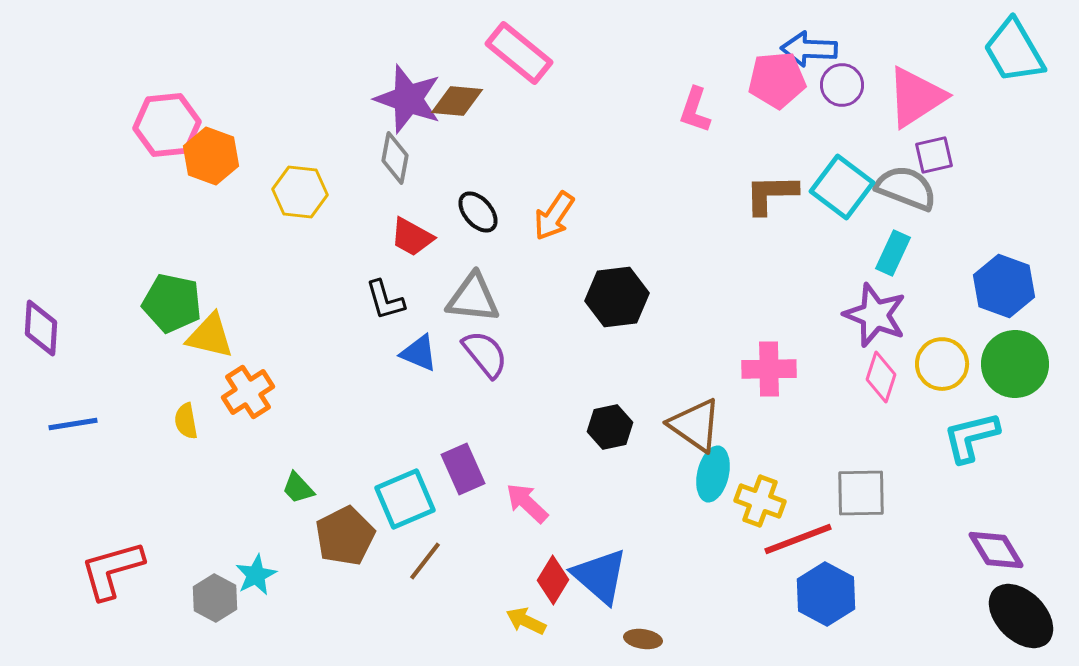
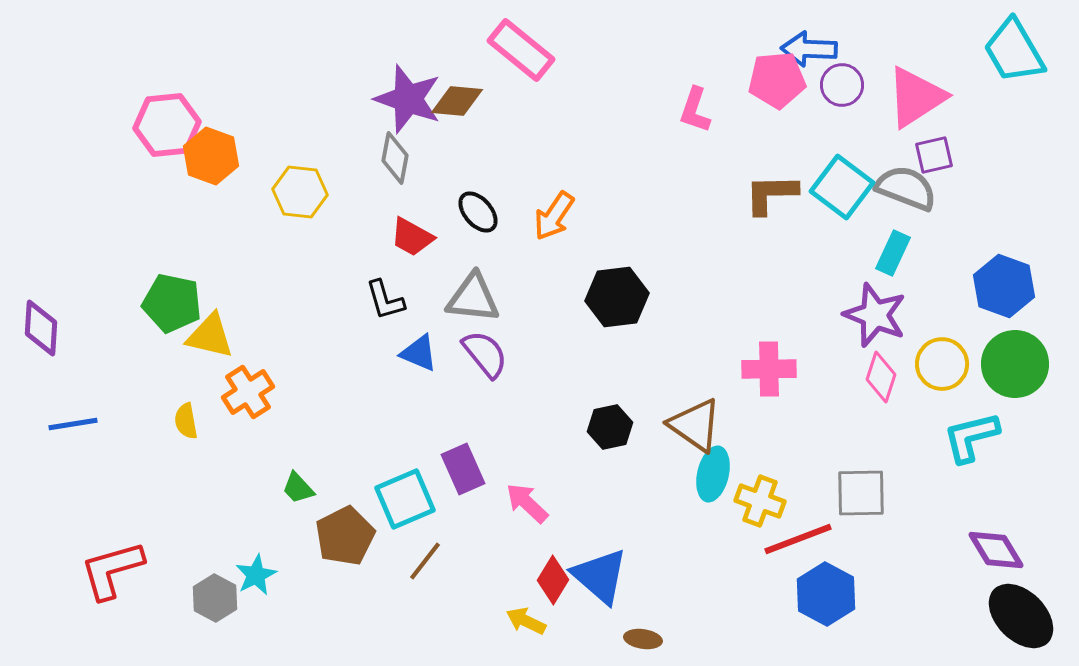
pink rectangle at (519, 53): moved 2 px right, 3 px up
